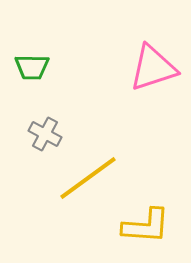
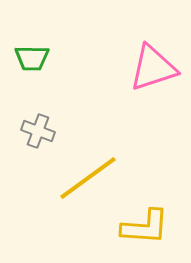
green trapezoid: moved 9 px up
gray cross: moved 7 px left, 3 px up; rotated 8 degrees counterclockwise
yellow L-shape: moved 1 px left, 1 px down
